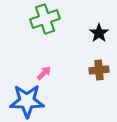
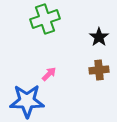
black star: moved 4 px down
pink arrow: moved 5 px right, 1 px down
